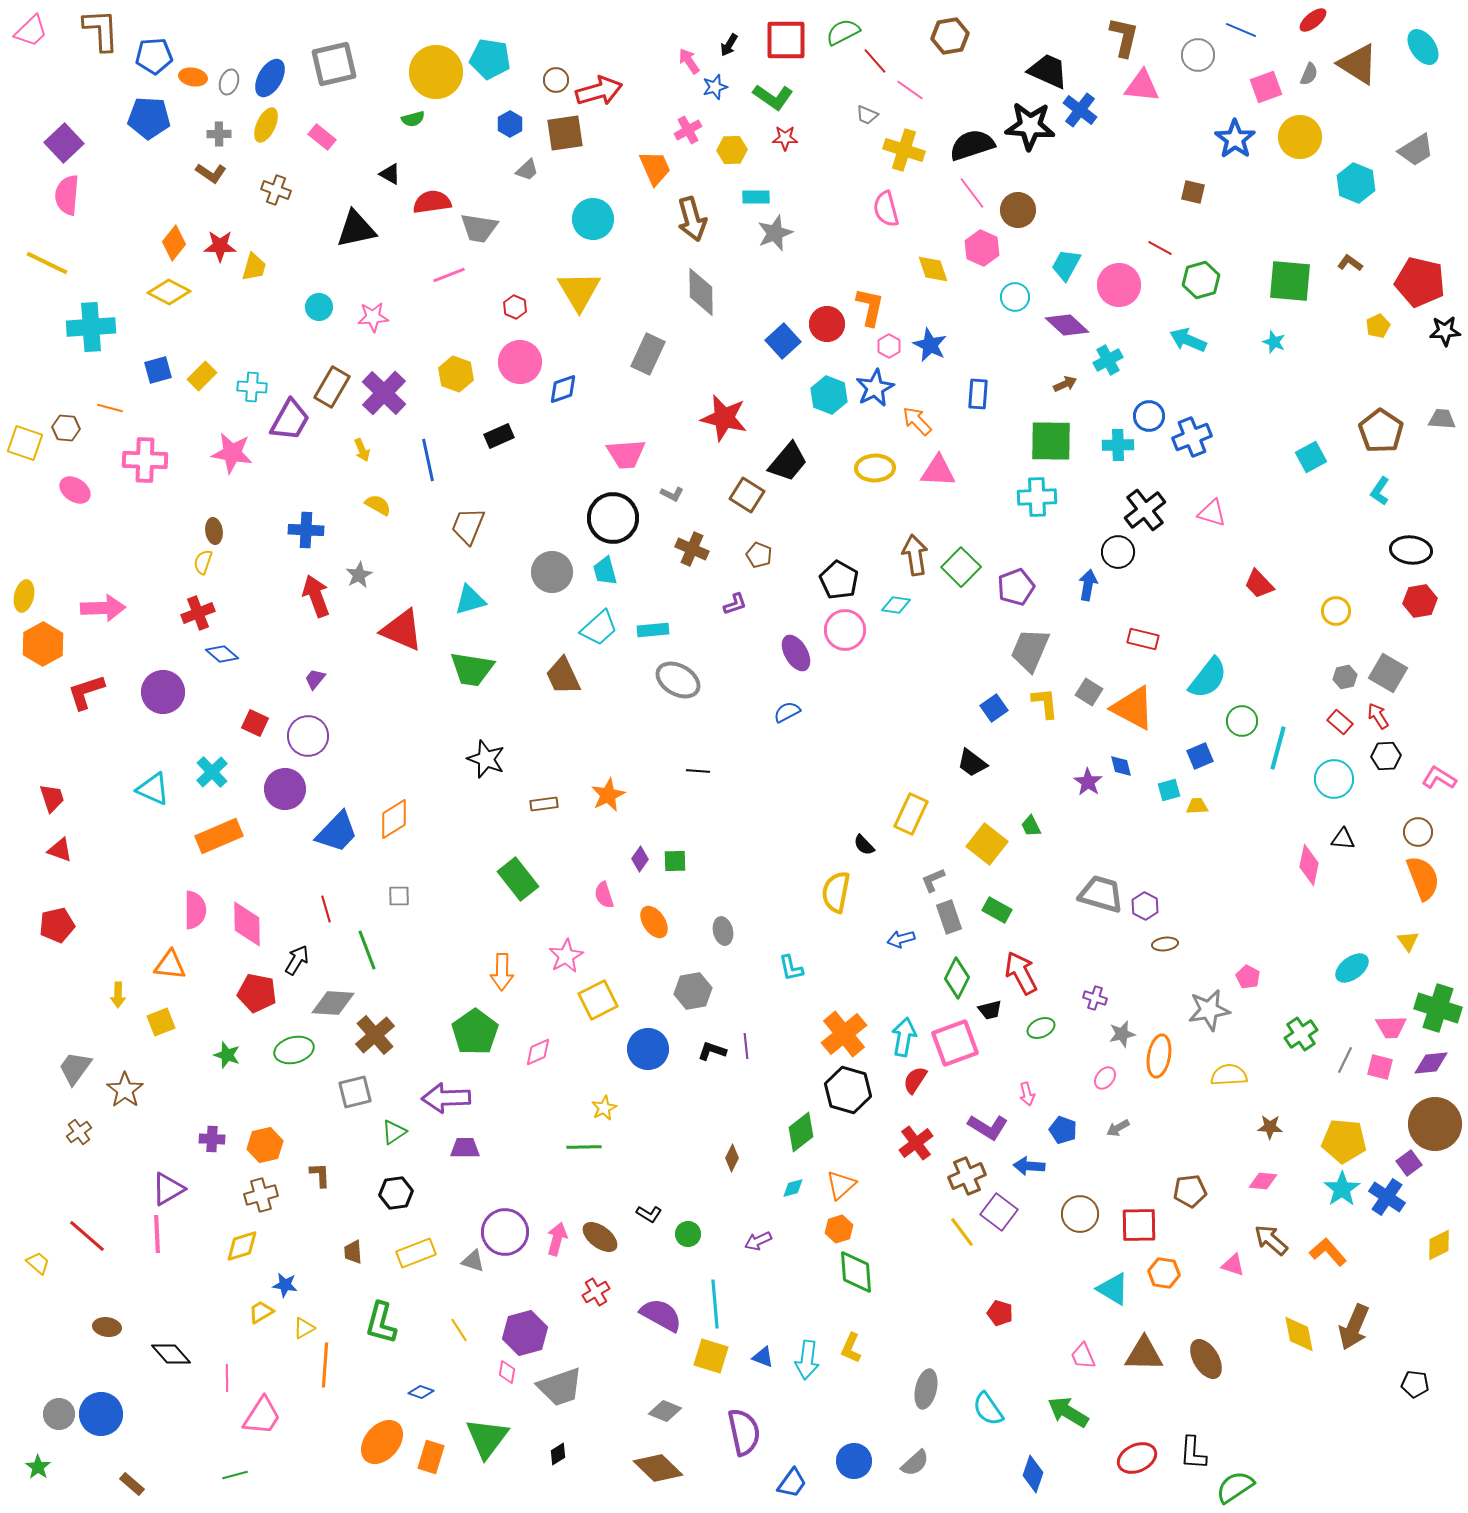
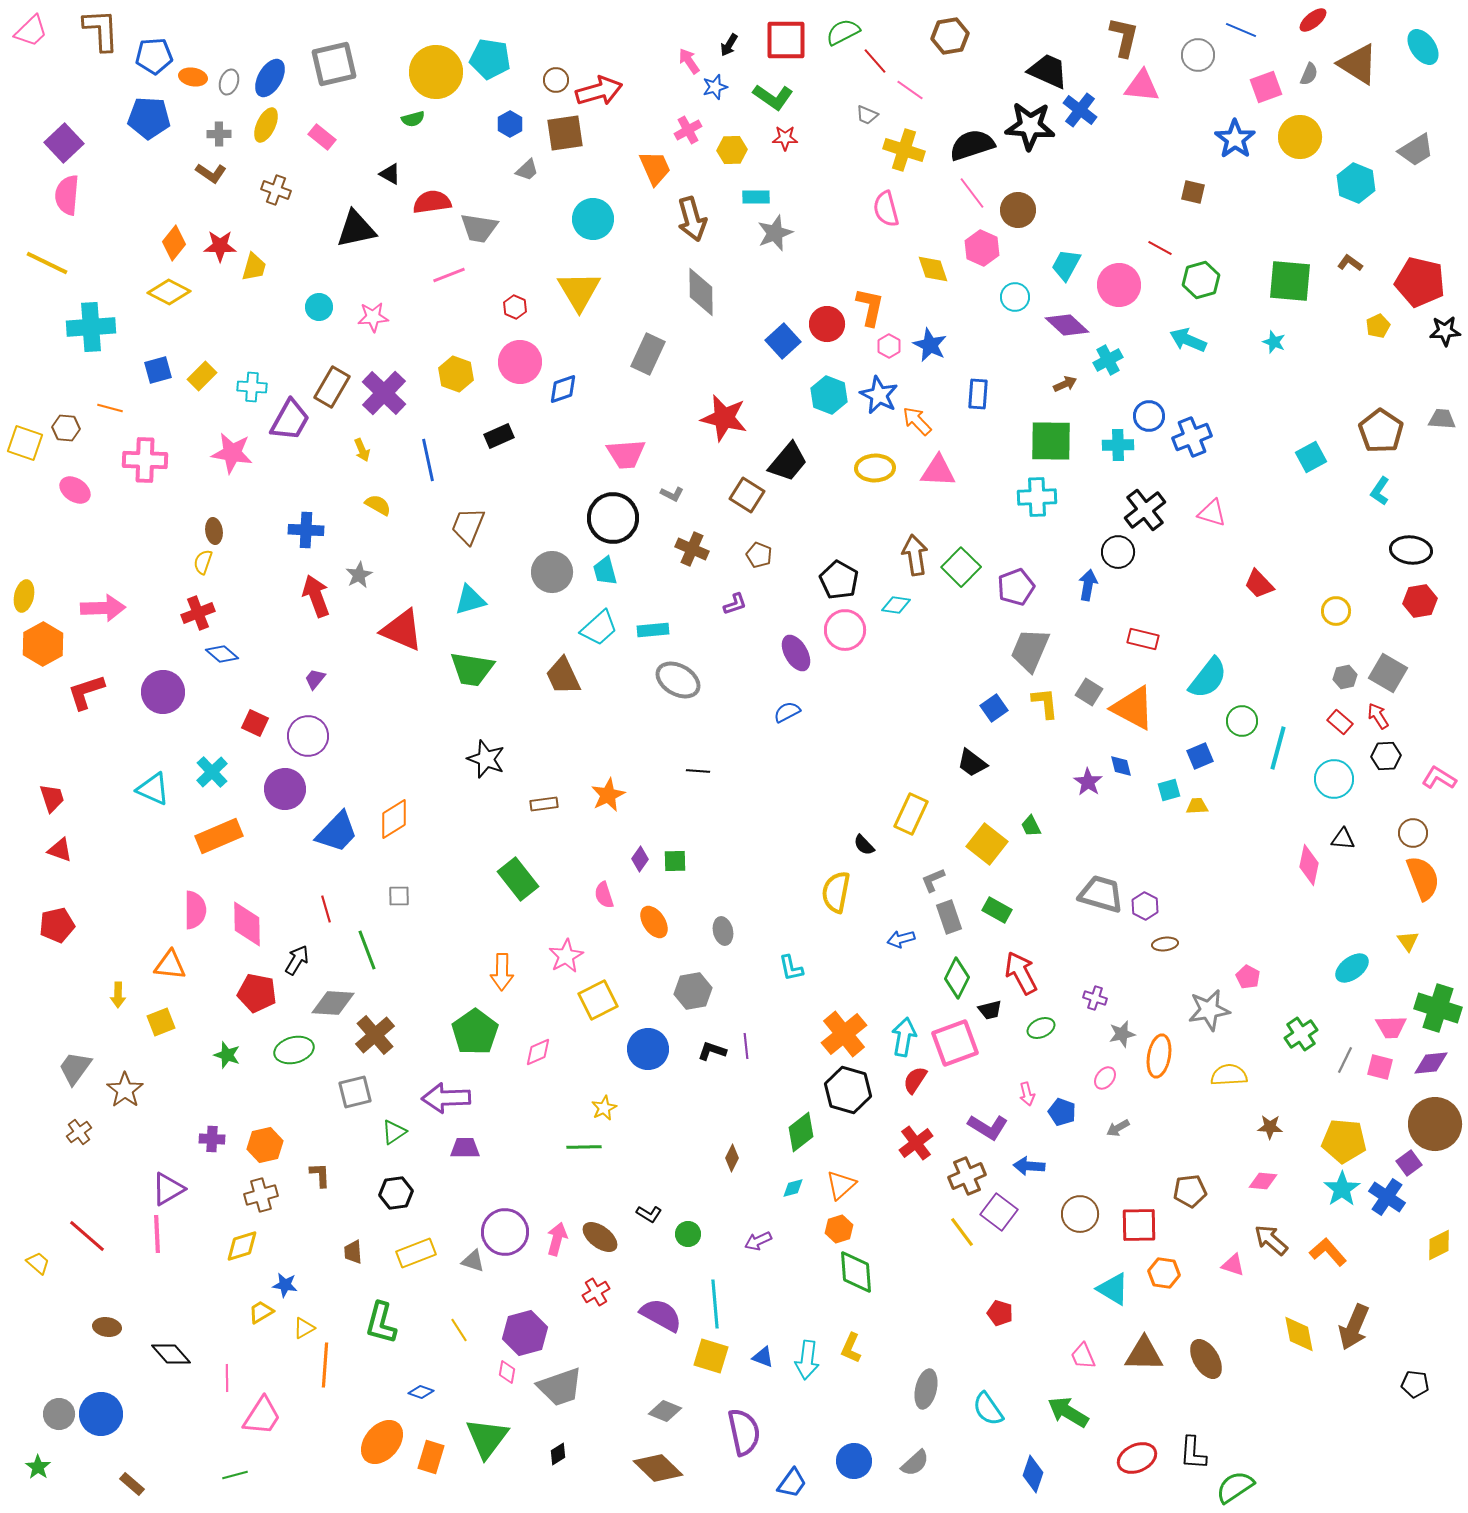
blue star at (875, 388): moved 4 px right, 7 px down; rotated 18 degrees counterclockwise
brown circle at (1418, 832): moved 5 px left, 1 px down
blue pentagon at (1063, 1130): moved 1 px left, 18 px up
